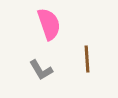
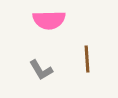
pink semicircle: moved 4 px up; rotated 108 degrees clockwise
